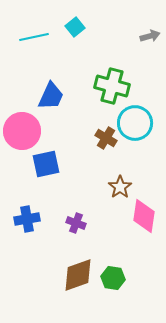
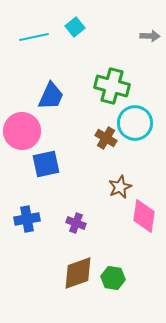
gray arrow: rotated 18 degrees clockwise
brown star: rotated 10 degrees clockwise
brown diamond: moved 2 px up
